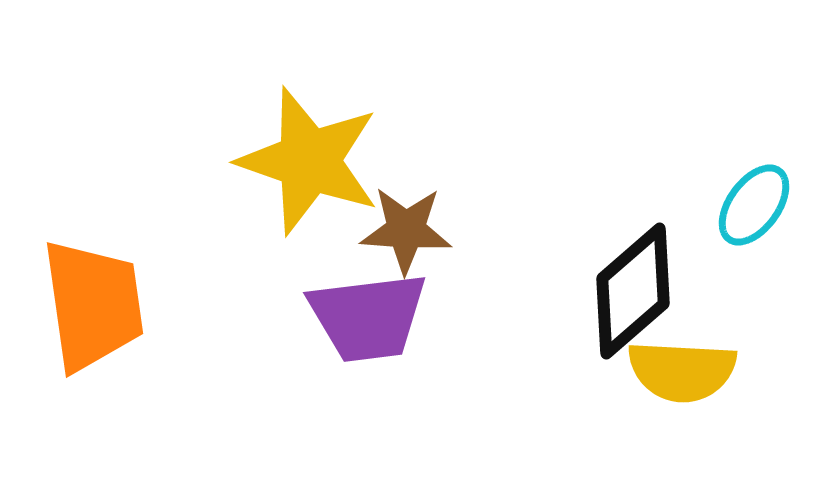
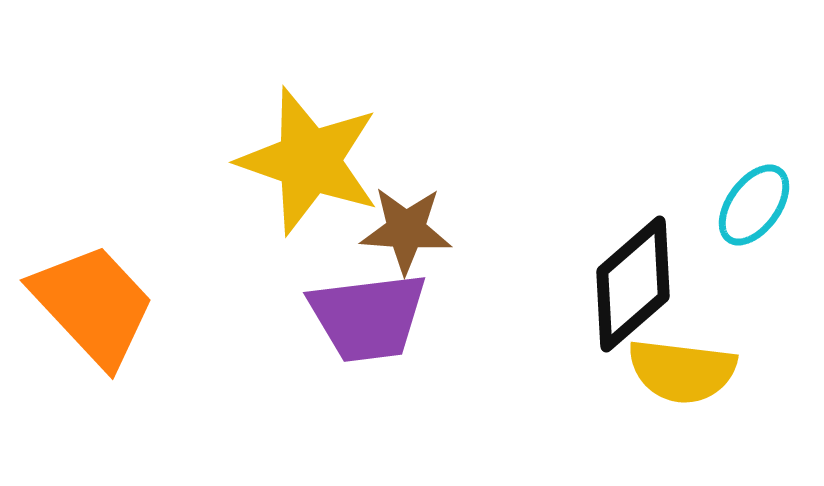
black diamond: moved 7 px up
orange trapezoid: rotated 35 degrees counterclockwise
yellow semicircle: rotated 4 degrees clockwise
